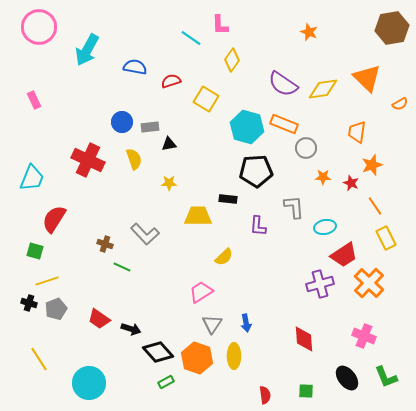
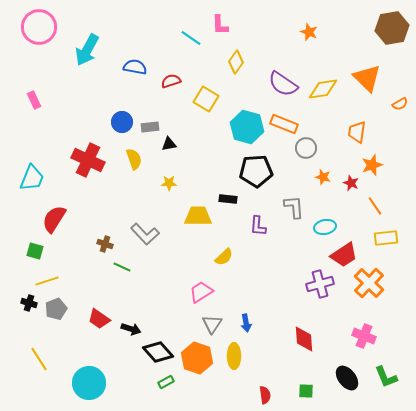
yellow diamond at (232, 60): moved 4 px right, 2 px down
orange star at (323, 177): rotated 14 degrees clockwise
yellow rectangle at (386, 238): rotated 70 degrees counterclockwise
